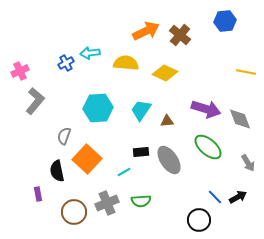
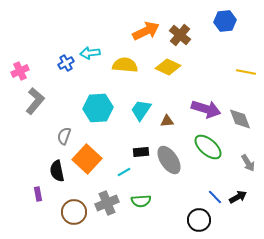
yellow semicircle: moved 1 px left, 2 px down
yellow diamond: moved 3 px right, 6 px up
